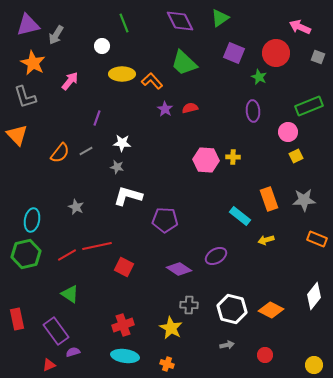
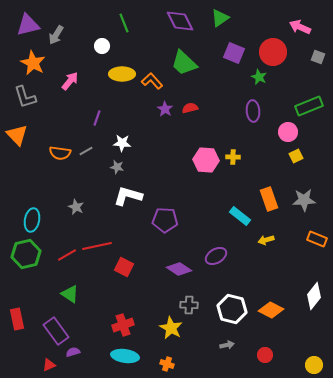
red circle at (276, 53): moved 3 px left, 1 px up
orange semicircle at (60, 153): rotated 60 degrees clockwise
